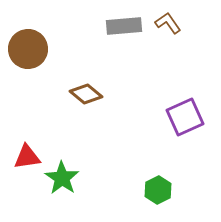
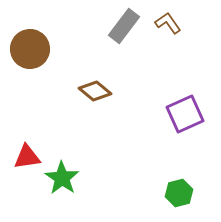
gray rectangle: rotated 48 degrees counterclockwise
brown circle: moved 2 px right
brown diamond: moved 9 px right, 3 px up
purple square: moved 3 px up
green hexagon: moved 21 px right, 3 px down; rotated 12 degrees clockwise
